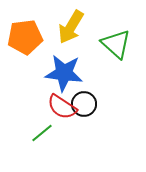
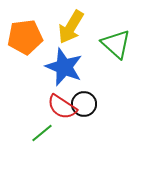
blue star: moved 6 px up; rotated 15 degrees clockwise
